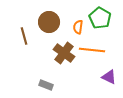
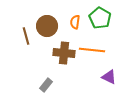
brown circle: moved 2 px left, 4 px down
orange semicircle: moved 3 px left, 5 px up
brown line: moved 2 px right
brown cross: rotated 30 degrees counterclockwise
gray rectangle: rotated 72 degrees counterclockwise
